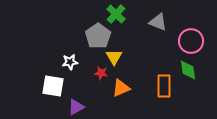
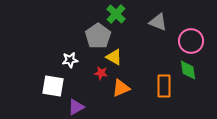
yellow triangle: rotated 30 degrees counterclockwise
white star: moved 2 px up
